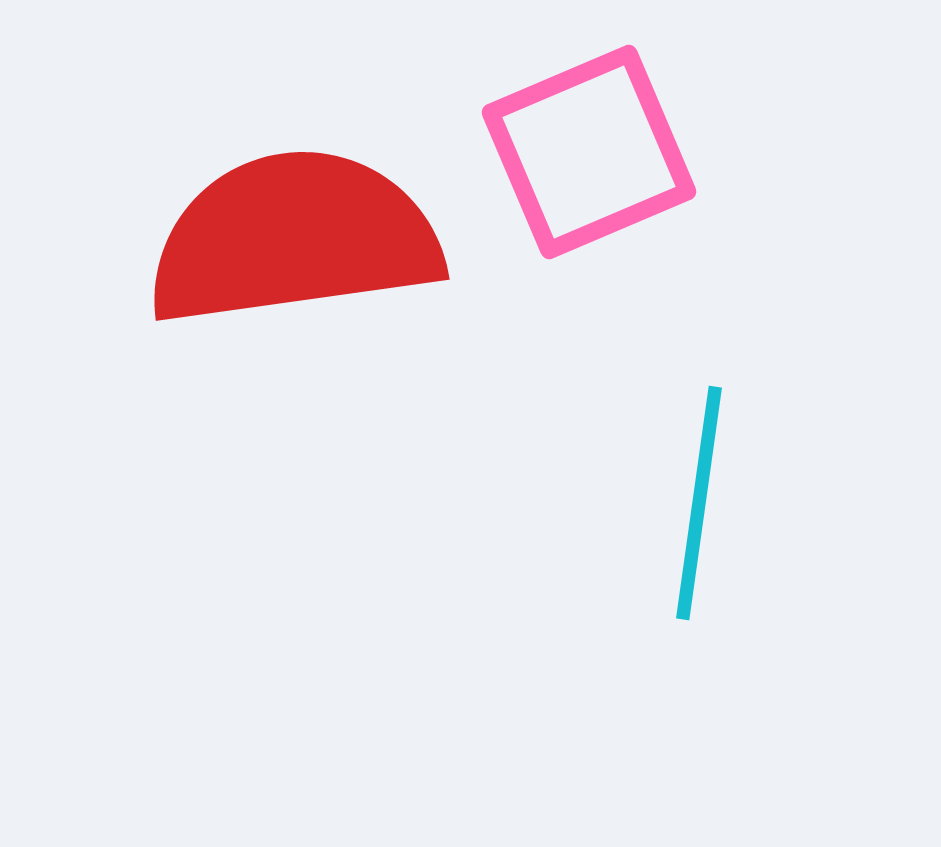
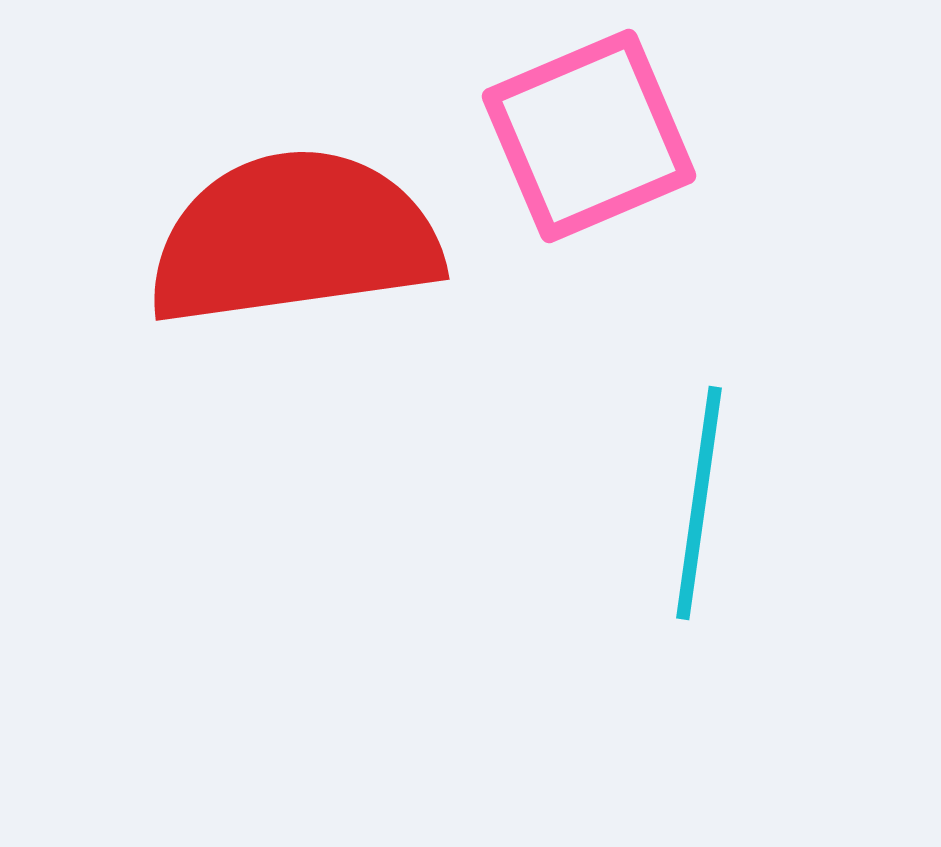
pink square: moved 16 px up
